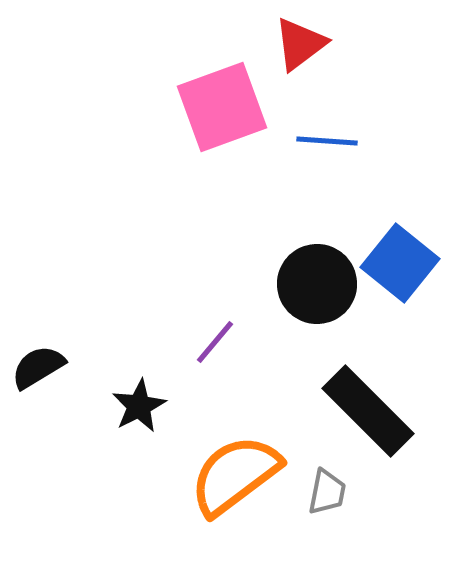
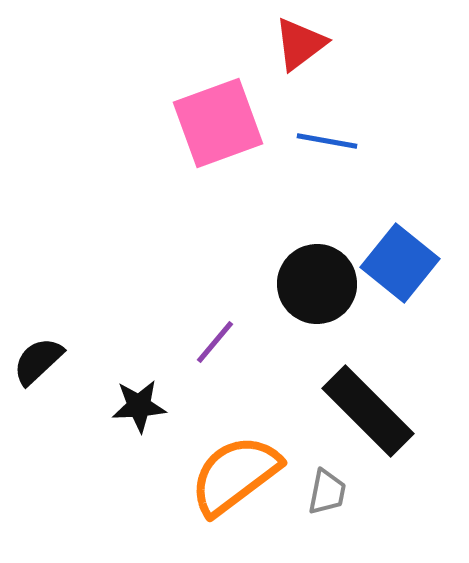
pink square: moved 4 px left, 16 px down
blue line: rotated 6 degrees clockwise
black semicircle: moved 6 px up; rotated 12 degrees counterclockwise
black star: rotated 24 degrees clockwise
